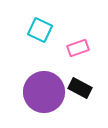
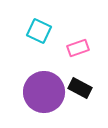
cyan square: moved 1 px left, 1 px down
